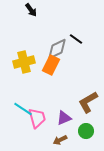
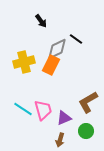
black arrow: moved 10 px right, 11 px down
pink trapezoid: moved 6 px right, 8 px up
brown arrow: rotated 48 degrees counterclockwise
